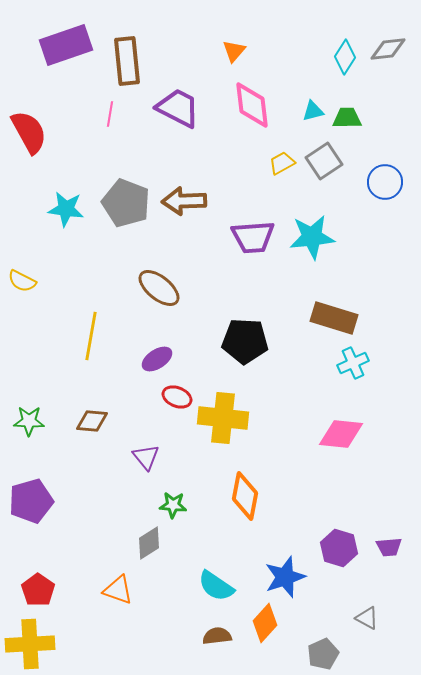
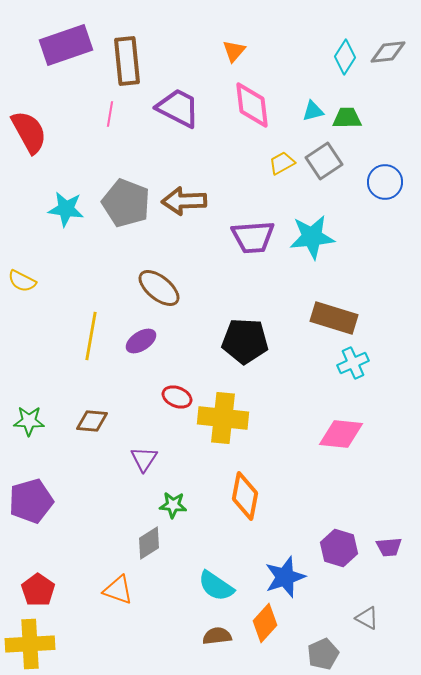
gray diamond at (388, 49): moved 3 px down
purple ellipse at (157, 359): moved 16 px left, 18 px up
purple triangle at (146, 457): moved 2 px left, 2 px down; rotated 12 degrees clockwise
